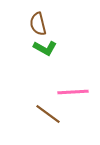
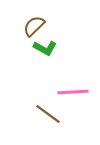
brown semicircle: moved 4 px left, 2 px down; rotated 60 degrees clockwise
